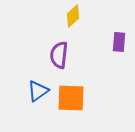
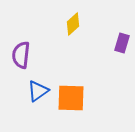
yellow diamond: moved 8 px down
purple rectangle: moved 3 px right, 1 px down; rotated 12 degrees clockwise
purple semicircle: moved 38 px left
